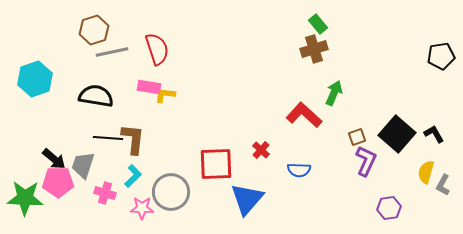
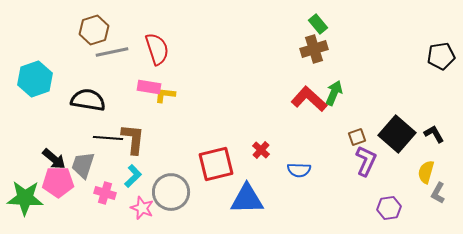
black semicircle: moved 8 px left, 4 px down
red L-shape: moved 5 px right, 16 px up
red square: rotated 12 degrees counterclockwise
gray L-shape: moved 5 px left, 8 px down
blue triangle: rotated 48 degrees clockwise
pink star: rotated 20 degrees clockwise
